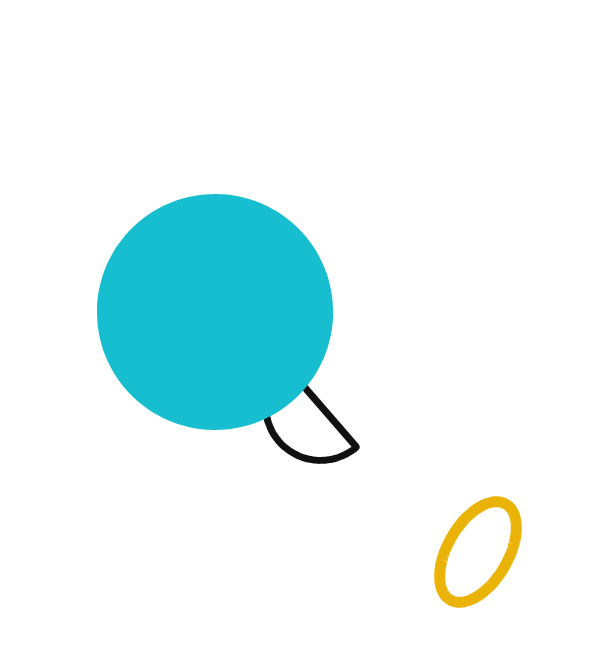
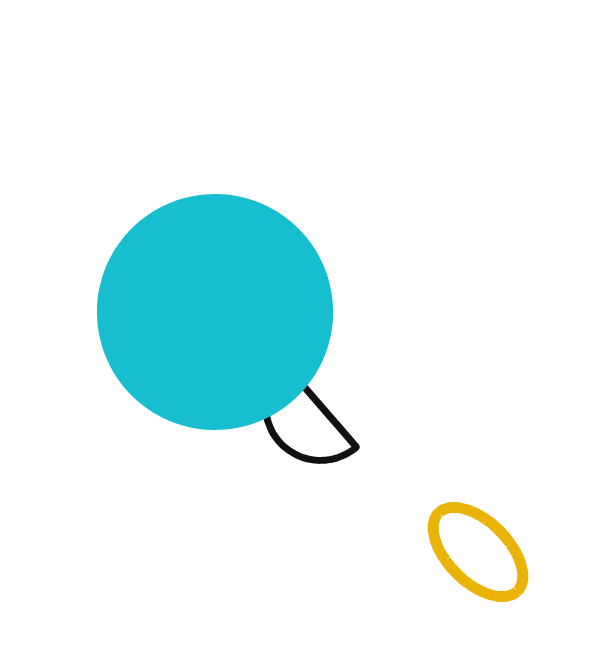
yellow ellipse: rotated 75 degrees counterclockwise
